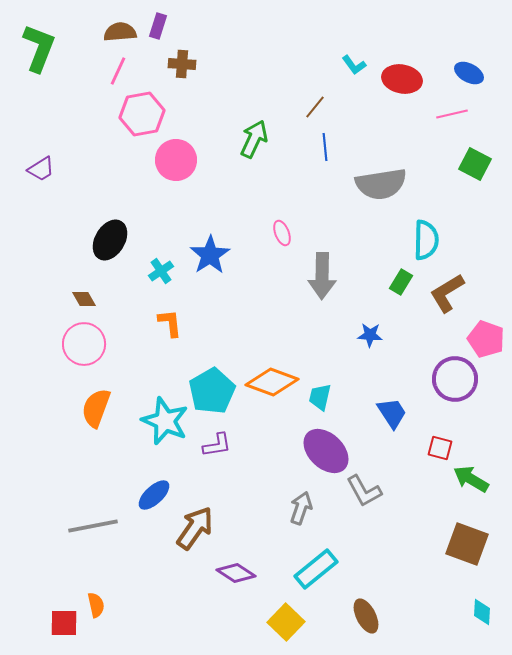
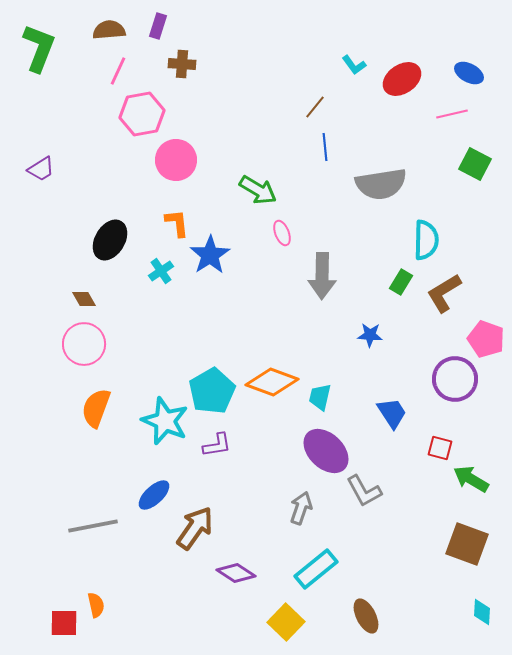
brown semicircle at (120, 32): moved 11 px left, 2 px up
red ellipse at (402, 79): rotated 45 degrees counterclockwise
green arrow at (254, 139): moved 4 px right, 51 px down; rotated 96 degrees clockwise
brown L-shape at (447, 293): moved 3 px left
orange L-shape at (170, 323): moved 7 px right, 100 px up
